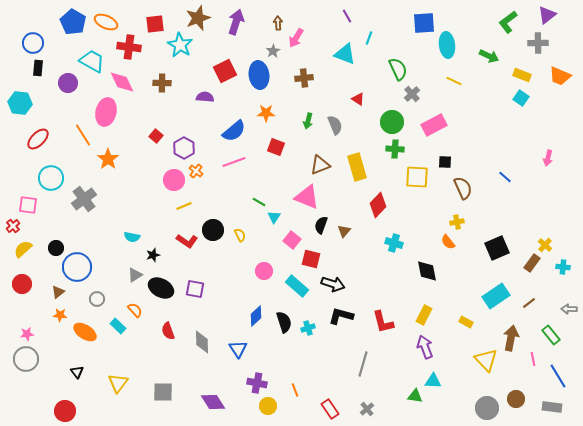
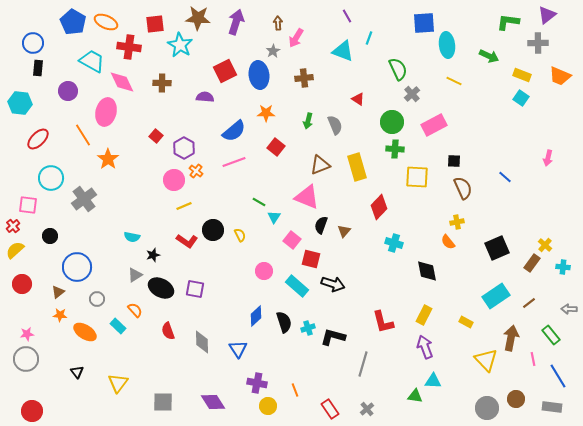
brown star at (198, 18): rotated 25 degrees clockwise
green L-shape at (508, 22): rotated 45 degrees clockwise
cyan triangle at (345, 54): moved 2 px left, 3 px up
purple circle at (68, 83): moved 8 px down
red square at (276, 147): rotated 18 degrees clockwise
black square at (445, 162): moved 9 px right, 1 px up
red diamond at (378, 205): moved 1 px right, 2 px down
black circle at (56, 248): moved 6 px left, 12 px up
yellow semicircle at (23, 249): moved 8 px left, 1 px down
black L-shape at (341, 316): moved 8 px left, 21 px down
gray square at (163, 392): moved 10 px down
red circle at (65, 411): moved 33 px left
